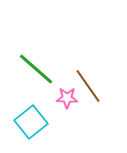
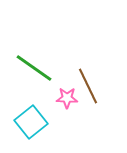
green line: moved 2 px left, 1 px up; rotated 6 degrees counterclockwise
brown line: rotated 9 degrees clockwise
